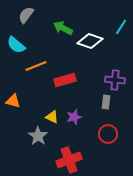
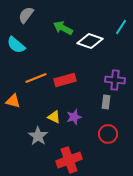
orange line: moved 12 px down
yellow triangle: moved 2 px right
